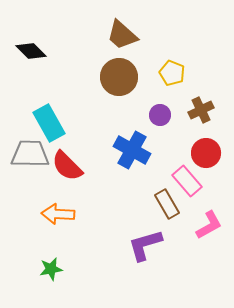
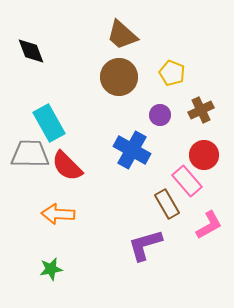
black diamond: rotated 24 degrees clockwise
red circle: moved 2 px left, 2 px down
